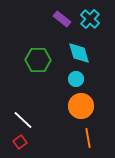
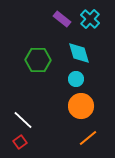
orange line: rotated 60 degrees clockwise
